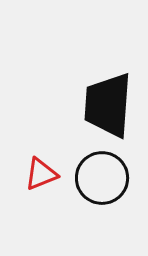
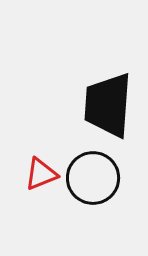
black circle: moved 9 px left
